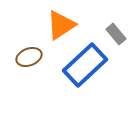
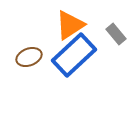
orange triangle: moved 9 px right
blue rectangle: moved 11 px left, 10 px up
